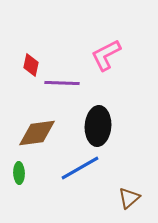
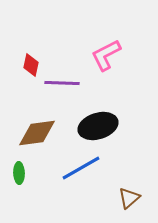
black ellipse: rotated 69 degrees clockwise
blue line: moved 1 px right
